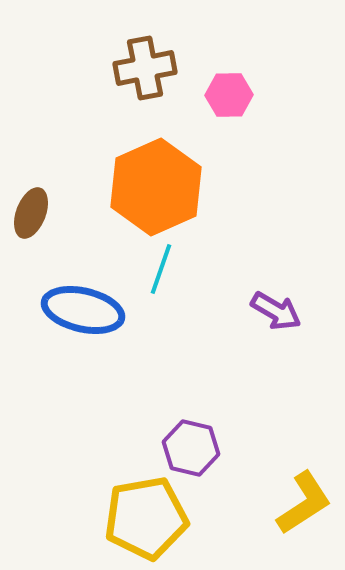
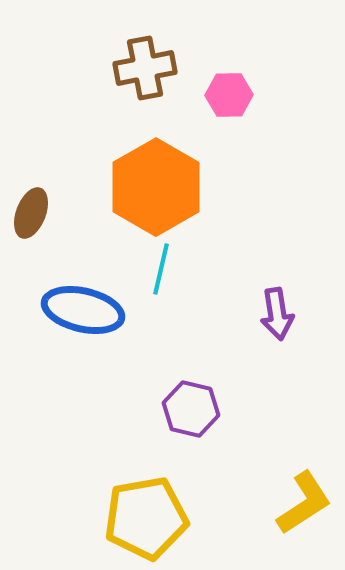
orange hexagon: rotated 6 degrees counterclockwise
cyan line: rotated 6 degrees counterclockwise
purple arrow: moved 1 px right, 3 px down; rotated 51 degrees clockwise
purple hexagon: moved 39 px up
